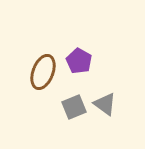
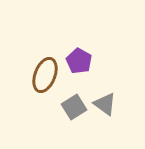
brown ellipse: moved 2 px right, 3 px down
gray square: rotated 10 degrees counterclockwise
